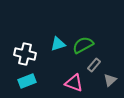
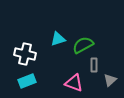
cyan triangle: moved 5 px up
gray rectangle: rotated 40 degrees counterclockwise
